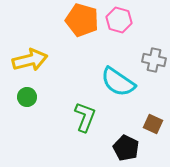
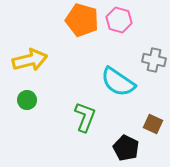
green circle: moved 3 px down
